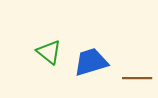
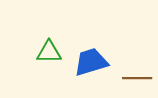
green triangle: rotated 40 degrees counterclockwise
